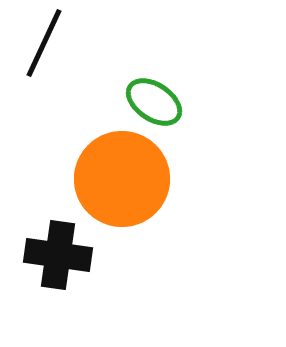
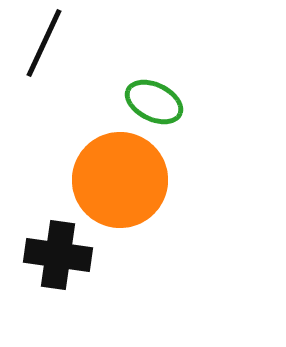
green ellipse: rotated 8 degrees counterclockwise
orange circle: moved 2 px left, 1 px down
